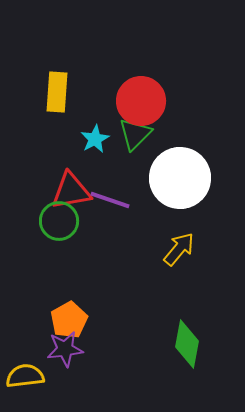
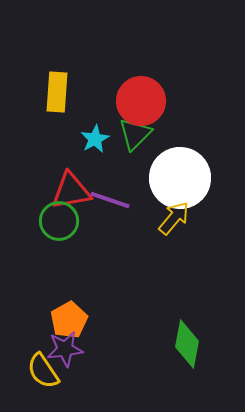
yellow arrow: moved 5 px left, 31 px up
yellow semicircle: moved 18 px right, 5 px up; rotated 117 degrees counterclockwise
